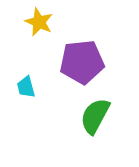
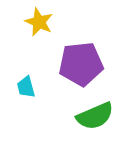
purple pentagon: moved 1 px left, 2 px down
green semicircle: rotated 141 degrees counterclockwise
